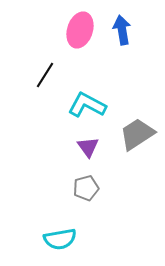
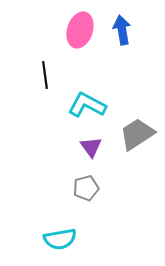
black line: rotated 40 degrees counterclockwise
purple triangle: moved 3 px right
